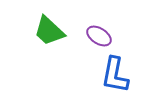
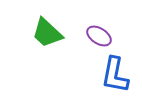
green trapezoid: moved 2 px left, 2 px down
